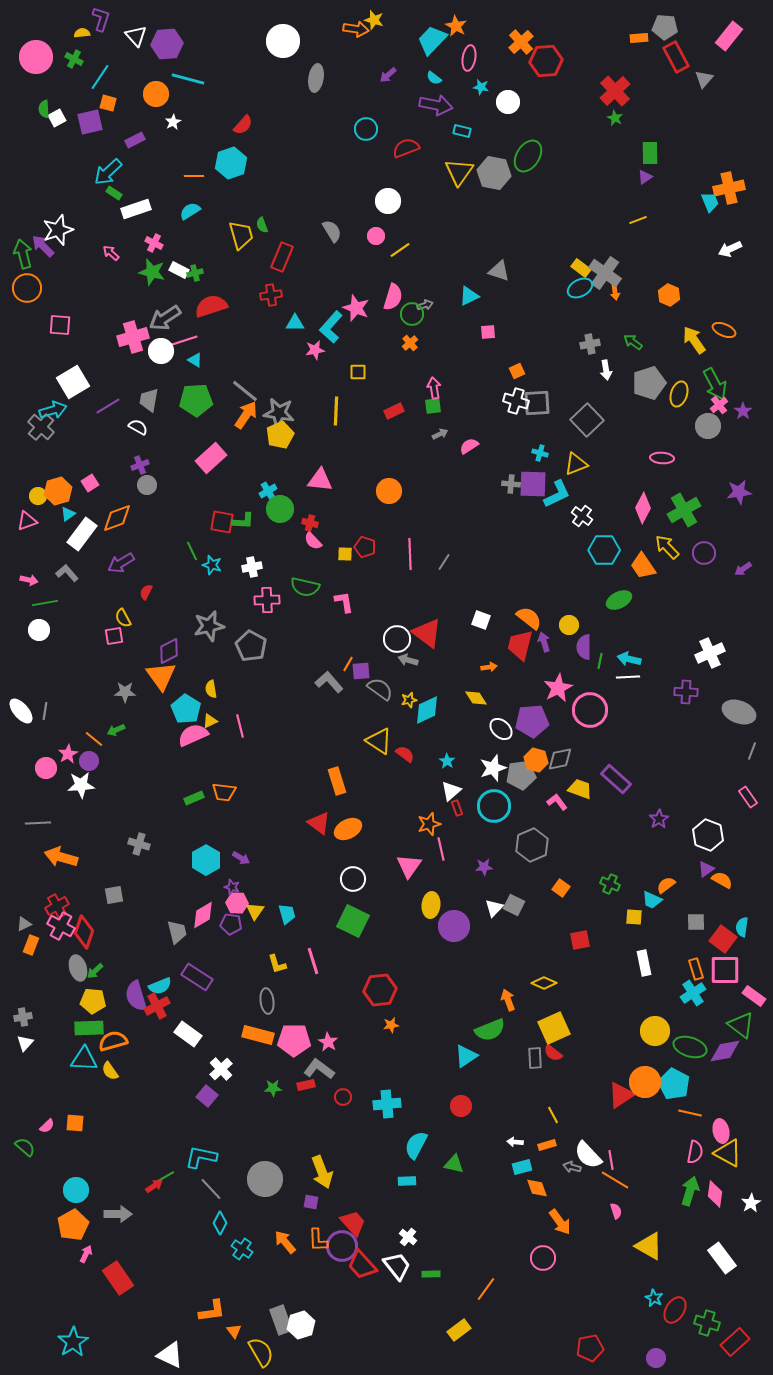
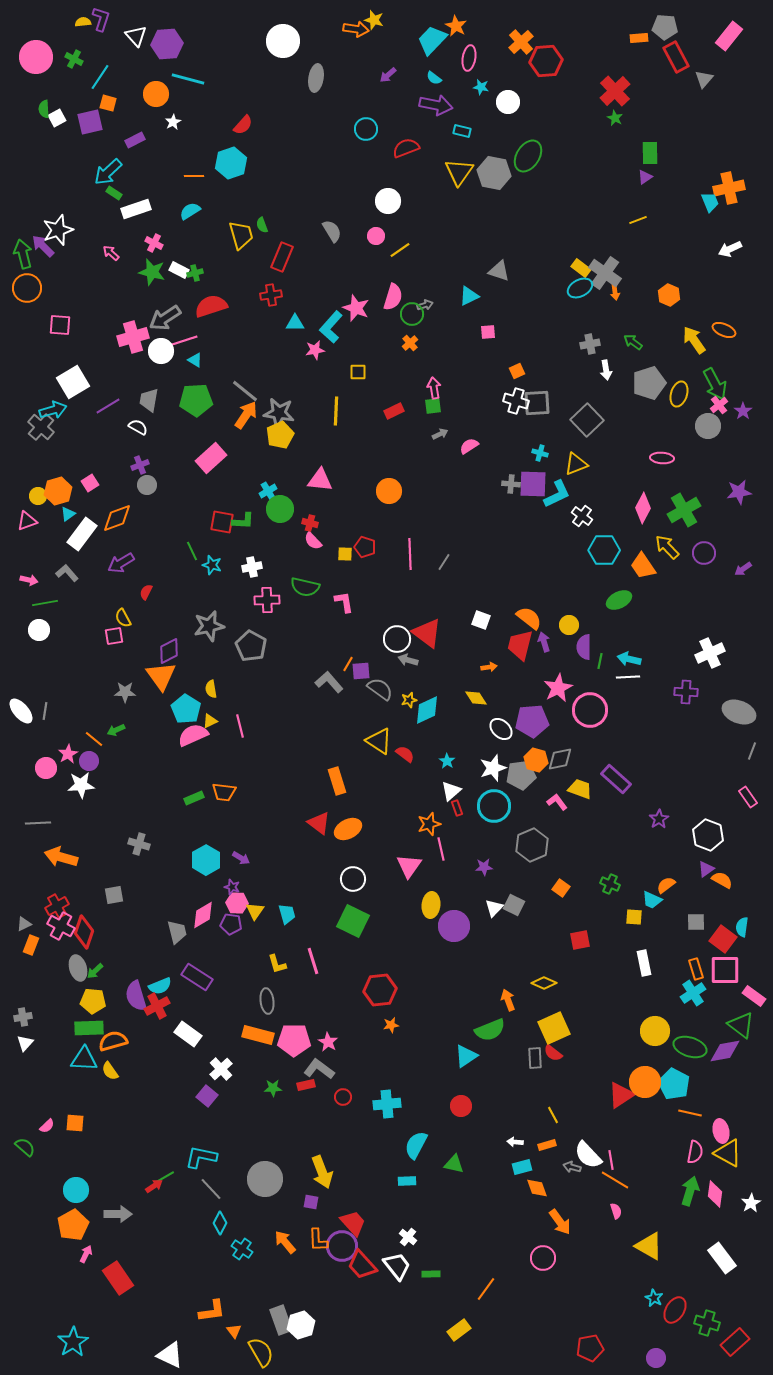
yellow semicircle at (82, 33): moved 1 px right, 11 px up
